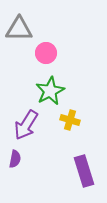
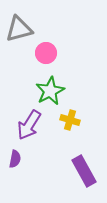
gray triangle: rotated 16 degrees counterclockwise
purple arrow: moved 3 px right
purple rectangle: rotated 12 degrees counterclockwise
